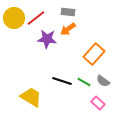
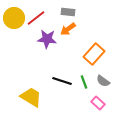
green line: rotated 40 degrees clockwise
